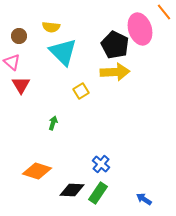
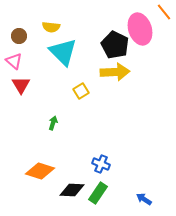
pink triangle: moved 2 px right, 1 px up
blue cross: rotated 18 degrees counterclockwise
orange diamond: moved 3 px right
